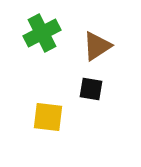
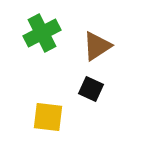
black square: rotated 15 degrees clockwise
